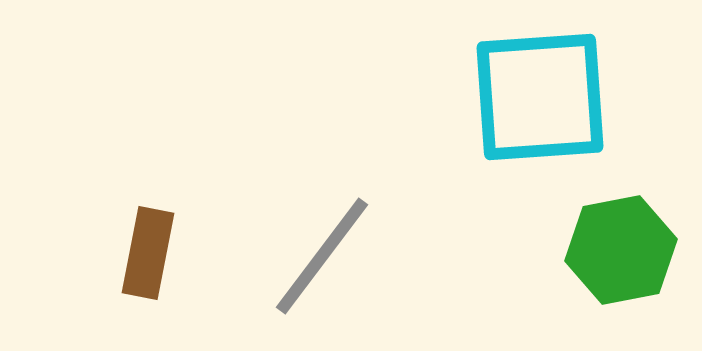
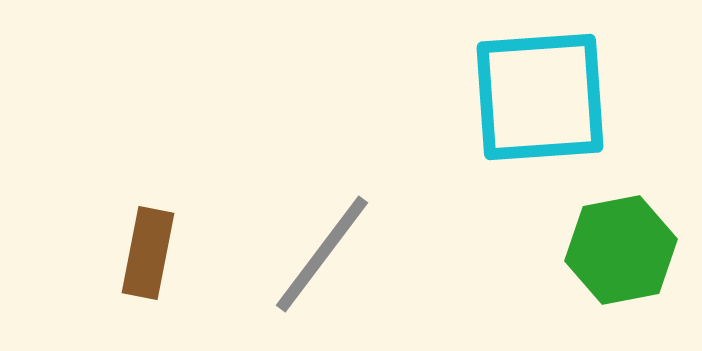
gray line: moved 2 px up
